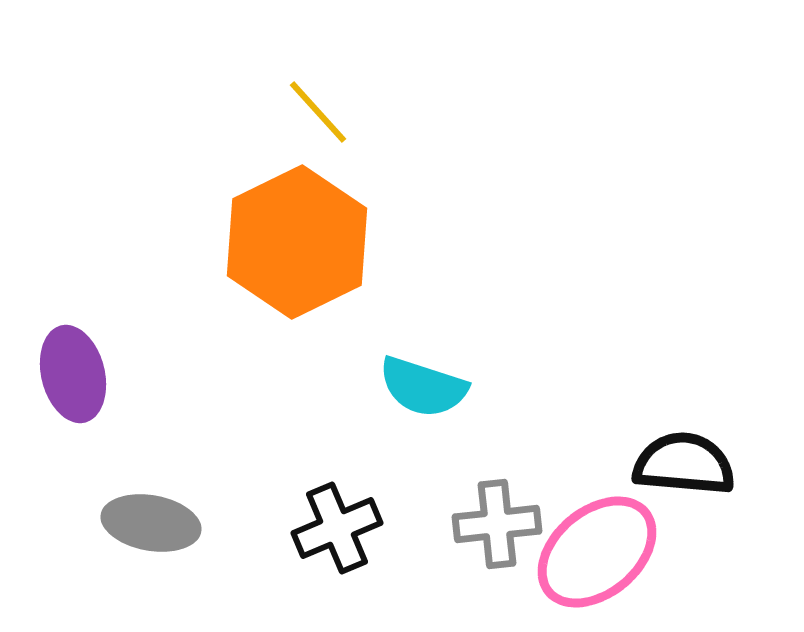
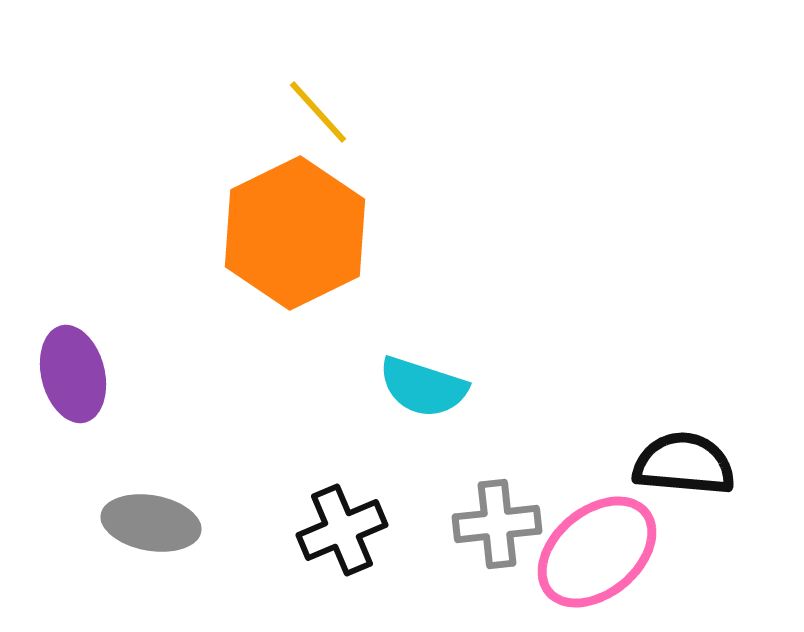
orange hexagon: moved 2 px left, 9 px up
black cross: moved 5 px right, 2 px down
